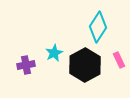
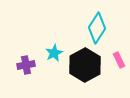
cyan diamond: moved 1 px left, 1 px down
